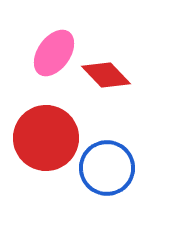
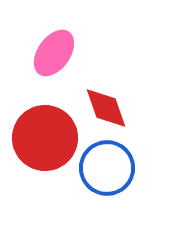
red diamond: moved 33 px down; rotated 24 degrees clockwise
red circle: moved 1 px left
